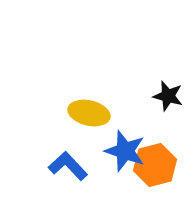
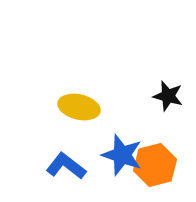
yellow ellipse: moved 10 px left, 6 px up
blue star: moved 3 px left, 4 px down
blue L-shape: moved 2 px left; rotated 9 degrees counterclockwise
